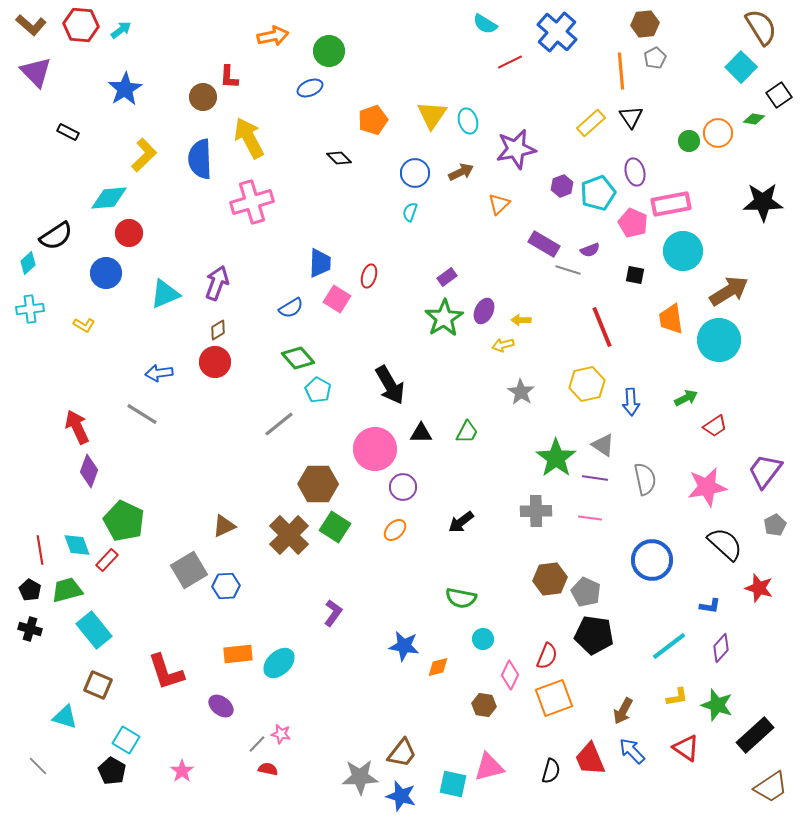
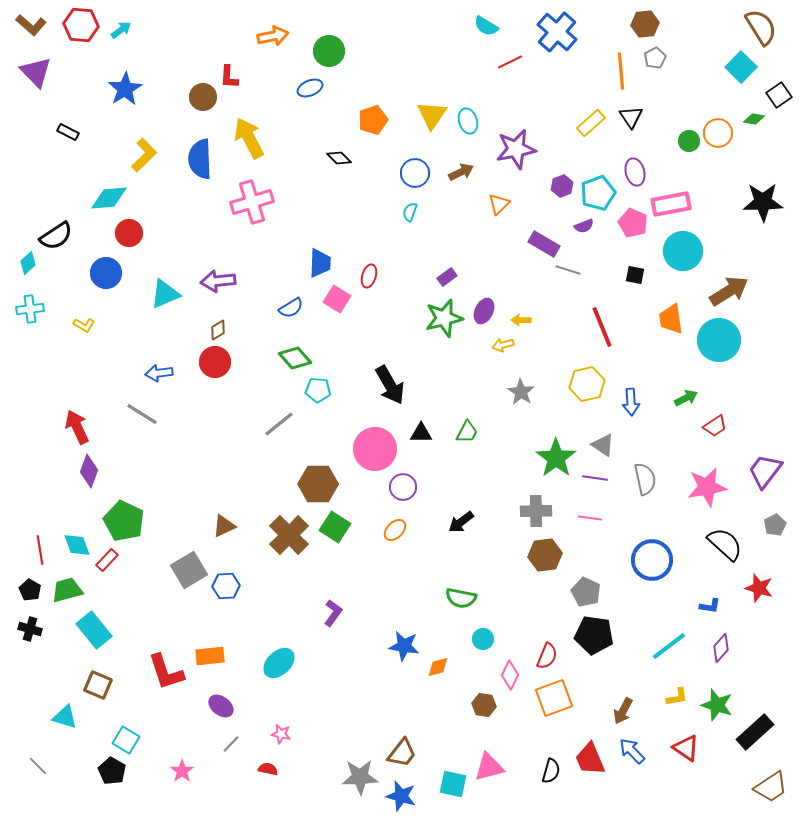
cyan semicircle at (485, 24): moved 1 px right, 2 px down
purple semicircle at (590, 250): moved 6 px left, 24 px up
purple arrow at (217, 283): moved 1 px right, 2 px up; rotated 116 degrees counterclockwise
green star at (444, 318): rotated 18 degrees clockwise
green diamond at (298, 358): moved 3 px left
cyan pentagon at (318, 390): rotated 25 degrees counterclockwise
brown hexagon at (550, 579): moved 5 px left, 24 px up
orange rectangle at (238, 654): moved 28 px left, 2 px down
black rectangle at (755, 735): moved 3 px up
gray line at (257, 744): moved 26 px left
